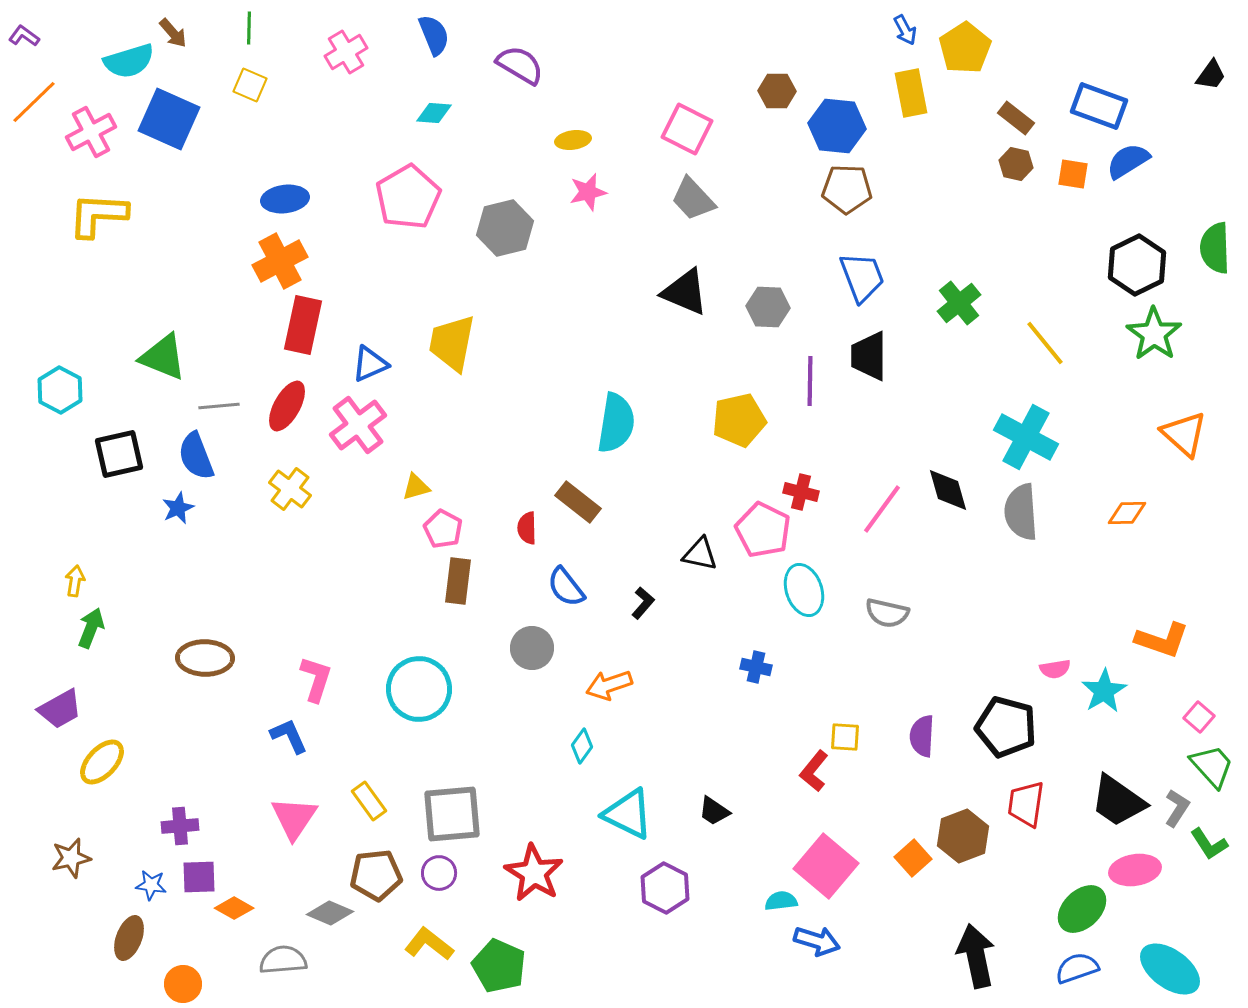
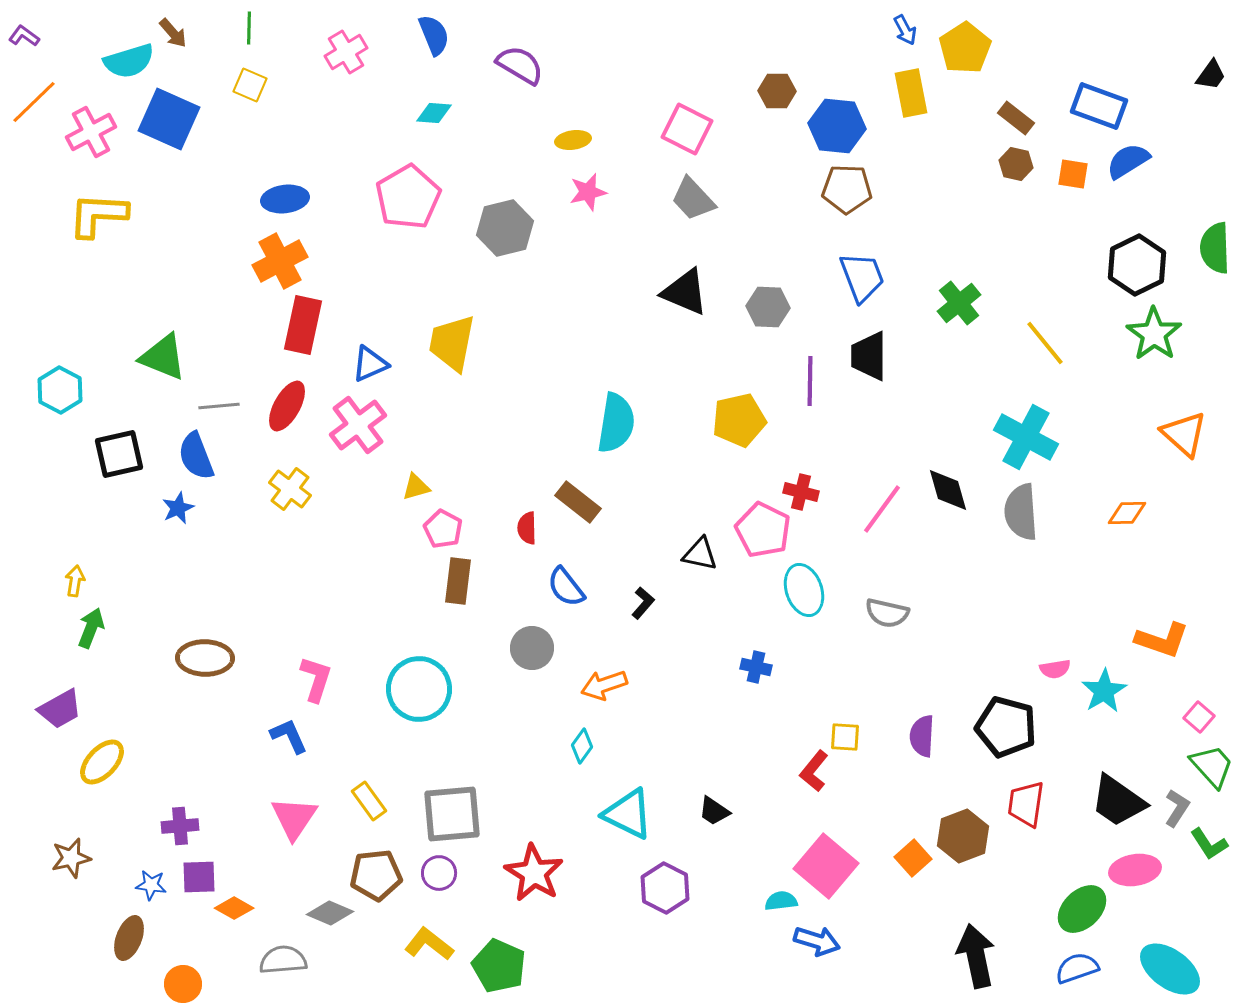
orange arrow at (609, 685): moved 5 px left
